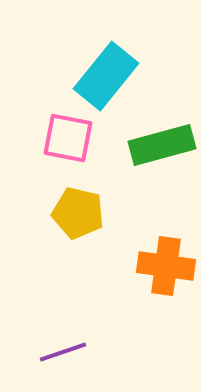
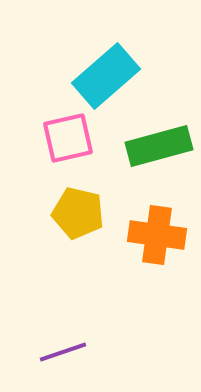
cyan rectangle: rotated 10 degrees clockwise
pink square: rotated 24 degrees counterclockwise
green rectangle: moved 3 px left, 1 px down
orange cross: moved 9 px left, 31 px up
